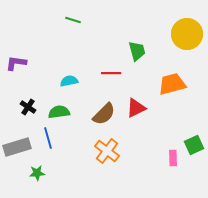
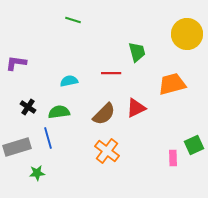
green trapezoid: moved 1 px down
